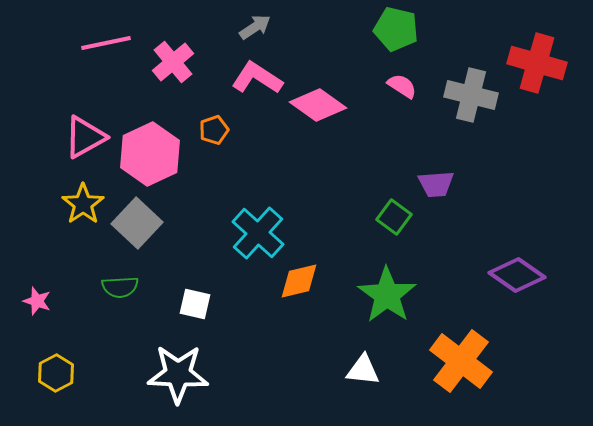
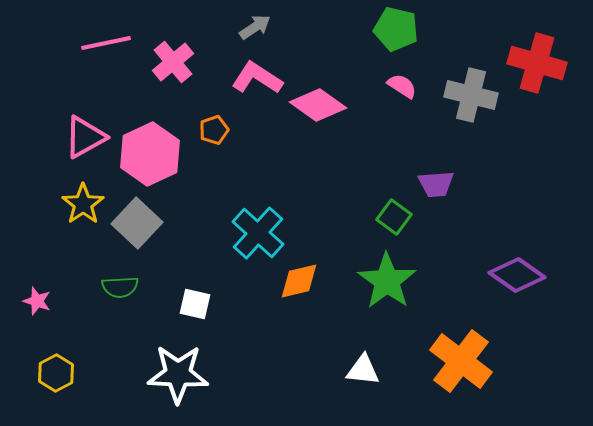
green star: moved 14 px up
